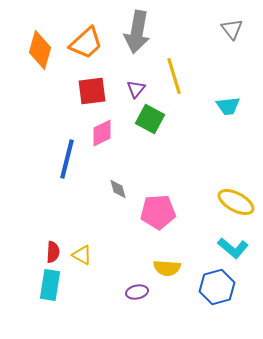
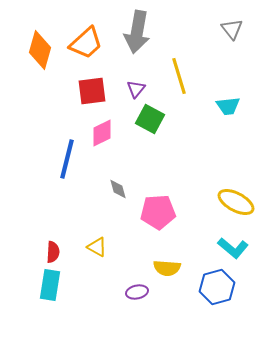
yellow line: moved 5 px right
yellow triangle: moved 15 px right, 8 px up
